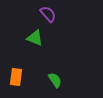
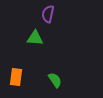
purple semicircle: rotated 126 degrees counterclockwise
green triangle: rotated 18 degrees counterclockwise
